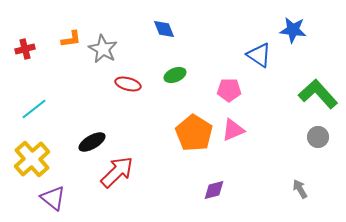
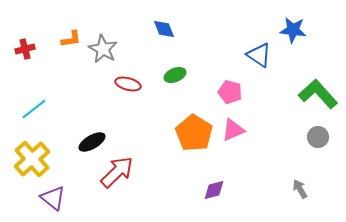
pink pentagon: moved 1 px right, 2 px down; rotated 15 degrees clockwise
